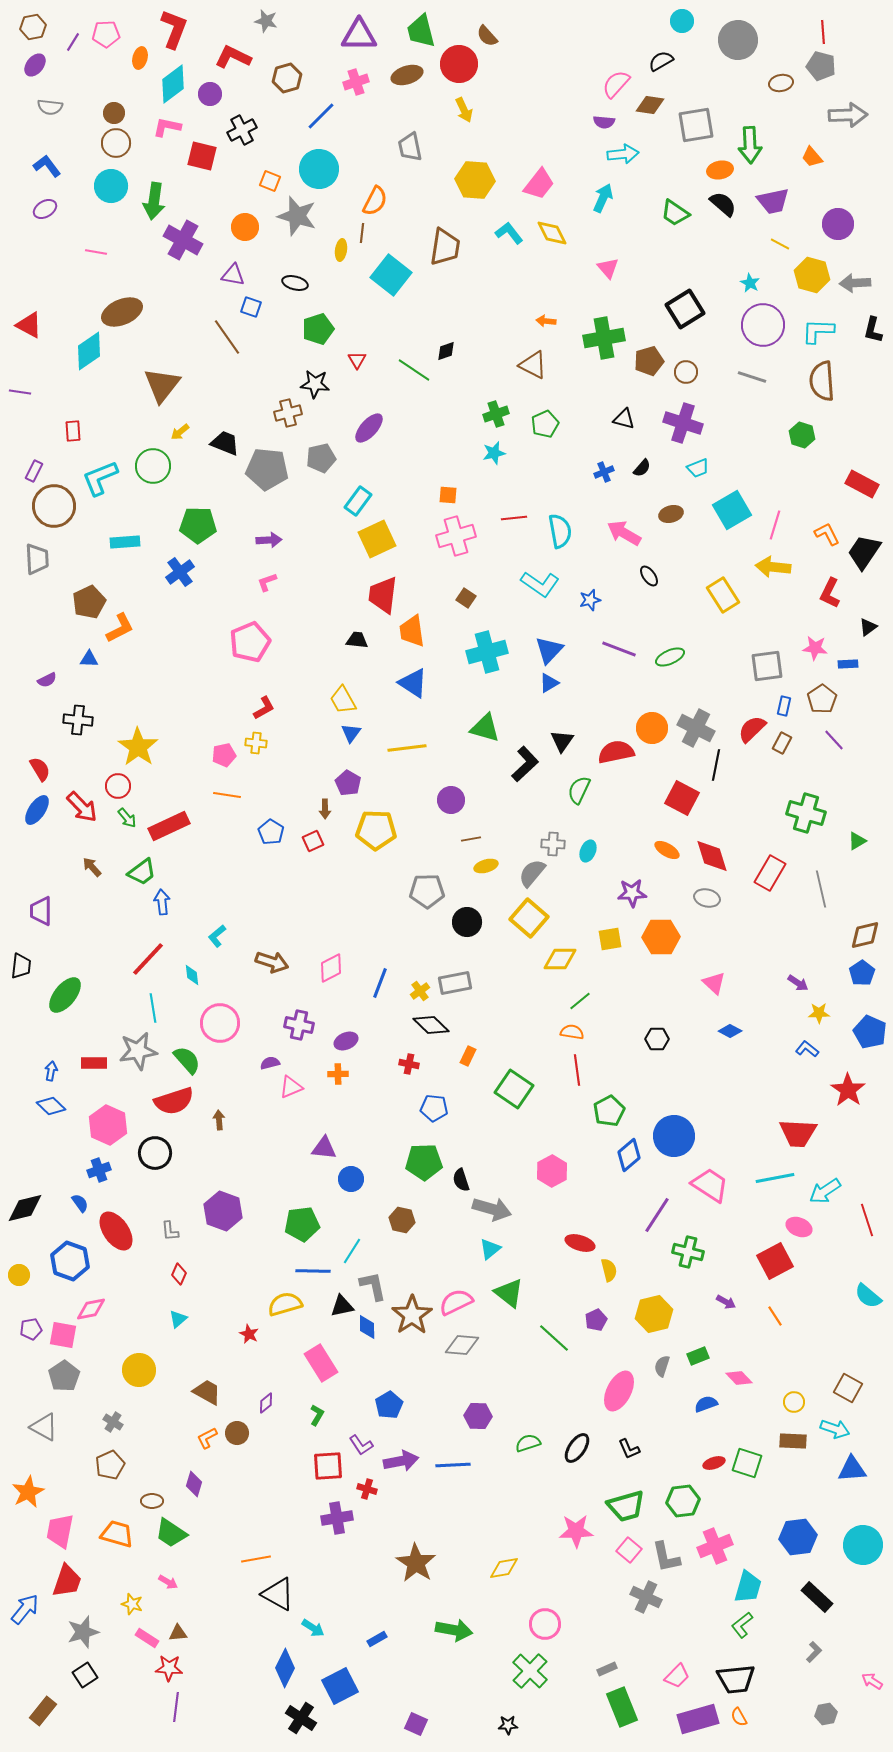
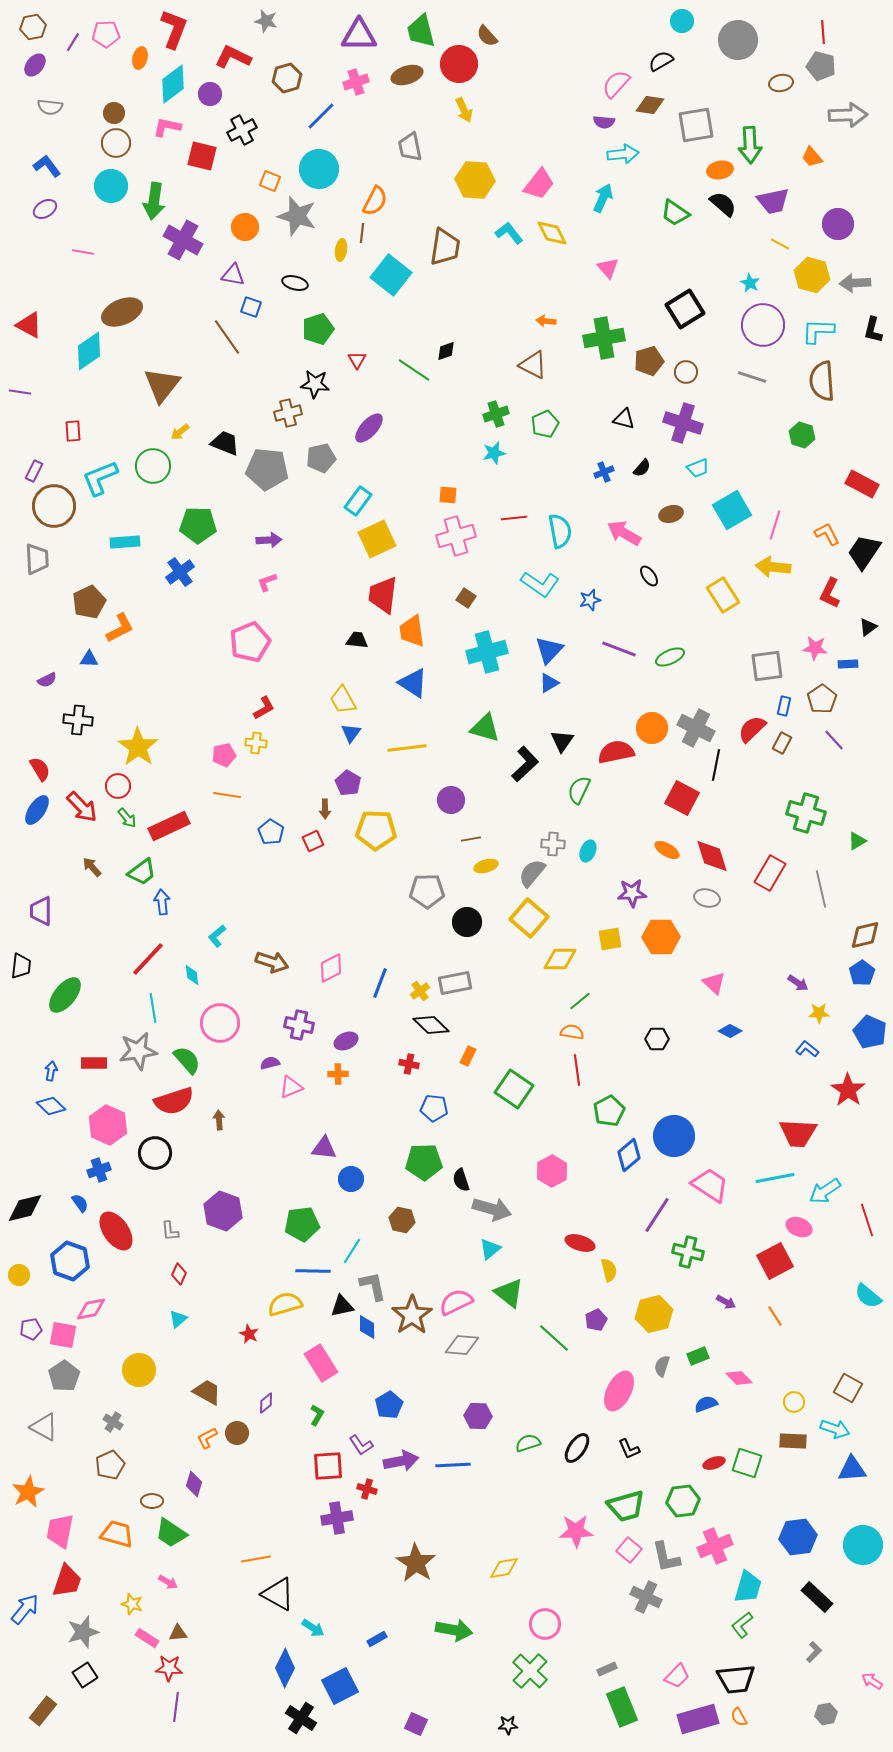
pink line at (96, 252): moved 13 px left
